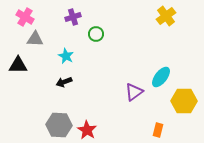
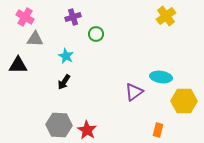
cyan ellipse: rotated 60 degrees clockwise
black arrow: rotated 35 degrees counterclockwise
